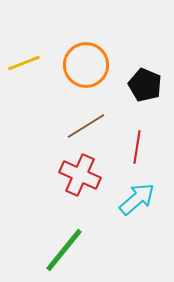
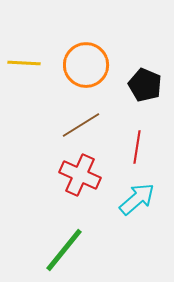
yellow line: rotated 24 degrees clockwise
brown line: moved 5 px left, 1 px up
